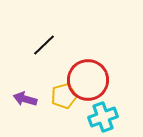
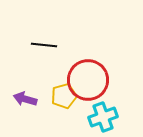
black line: rotated 50 degrees clockwise
